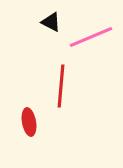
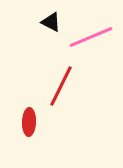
red line: rotated 21 degrees clockwise
red ellipse: rotated 12 degrees clockwise
